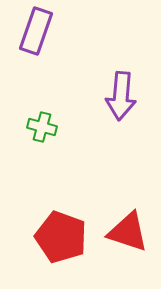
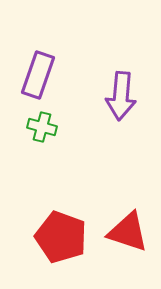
purple rectangle: moved 2 px right, 44 px down
